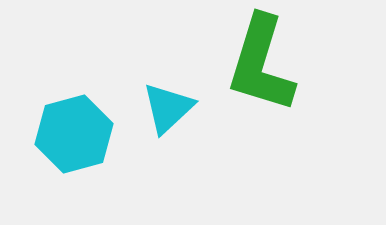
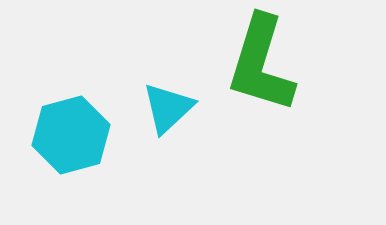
cyan hexagon: moved 3 px left, 1 px down
